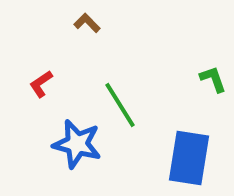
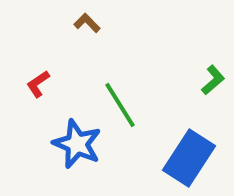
green L-shape: moved 1 px down; rotated 68 degrees clockwise
red L-shape: moved 3 px left
blue star: rotated 9 degrees clockwise
blue rectangle: rotated 24 degrees clockwise
